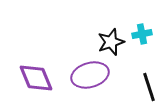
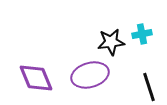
black star: rotated 12 degrees clockwise
